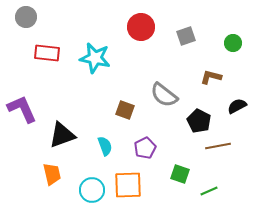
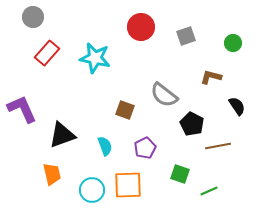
gray circle: moved 7 px right
red rectangle: rotated 55 degrees counterclockwise
black semicircle: rotated 84 degrees clockwise
black pentagon: moved 7 px left, 3 px down
